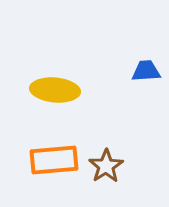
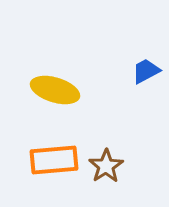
blue trapezoid: rotated 24 degrees counterclockwise
yellow ellipse: rotated 12 degrees clockwise
